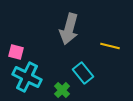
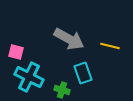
gray arrow: moved 10 px down; rotated 76 degrees counterclockwise
cyan rectangle: rotated 20 degrees clockwise
cyan cross: moved 2 px right
green cross: rotated 28 degrees counterclockwise
